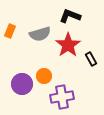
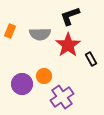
black L-shape: rotated 40 degrees counterclockwise
gray semicircle: rotated 15 degrees clockwise
purple cross: rotated 25 degrees counterclockwise
